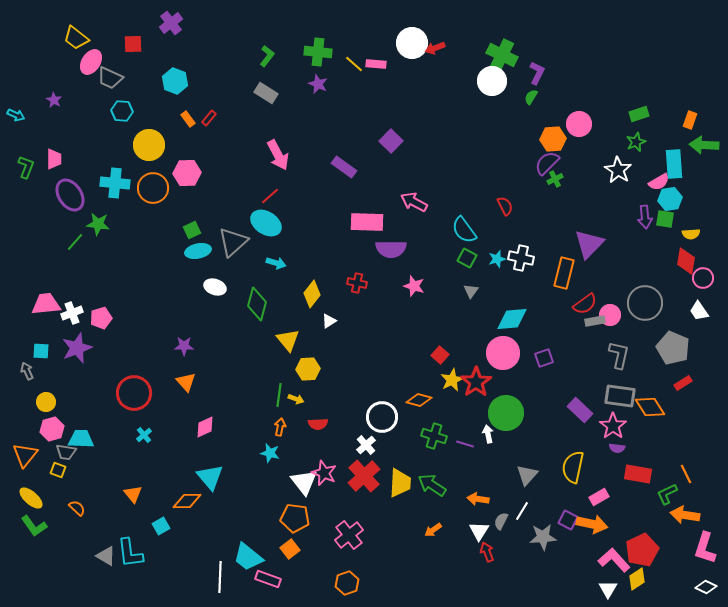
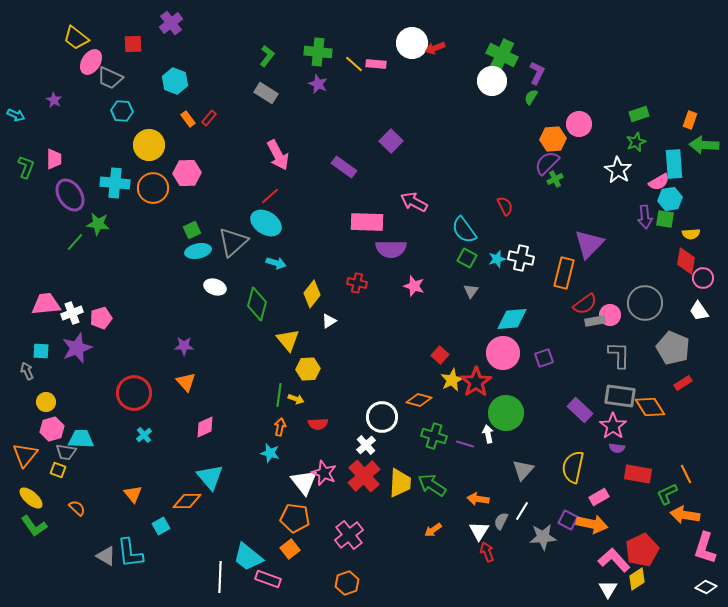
gray L-shape at (619, 355): rotated 12 degrees counterclockwise
gray triangle at (527, 475): moved 4 px left, 5 px up
